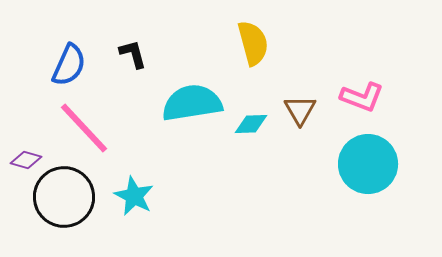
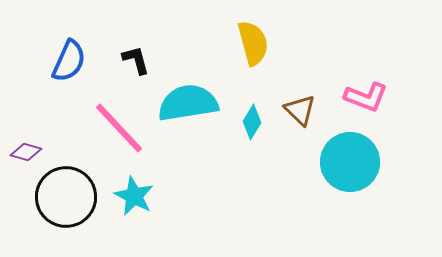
black L-shape: moved 3 px right, 6 px down
blue semicircle: moved 4 px up
pink L-shape: moved 4 px right
cyan semicircle: moved 4 px left
brown triangle: rotated 16 degrees counterclockwise
cyan diamond: moved 1 px right, 2 px up; rotated 56 degrees counterclockwise
pink line: moved 35 px right
purple diamond: moved 8 px up
cyan circle: moved 18 px left, 2 px up
black circle: moved 2 px right
